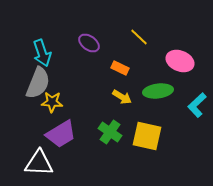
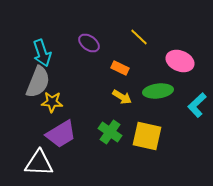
gray semicircle: moved 1 px up
